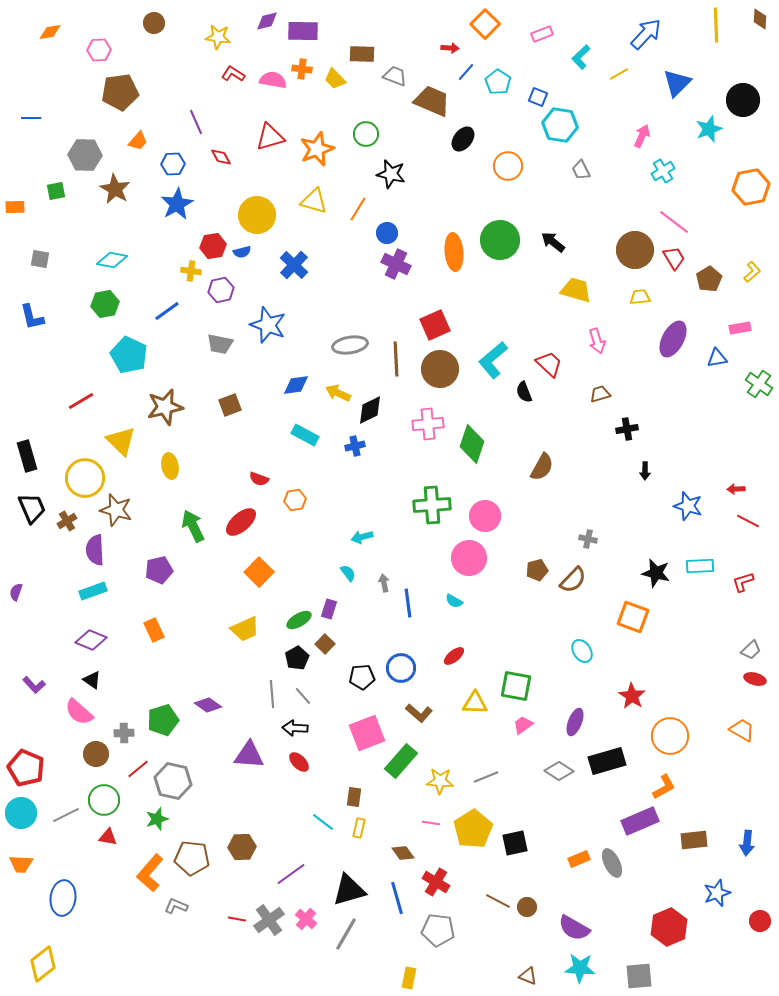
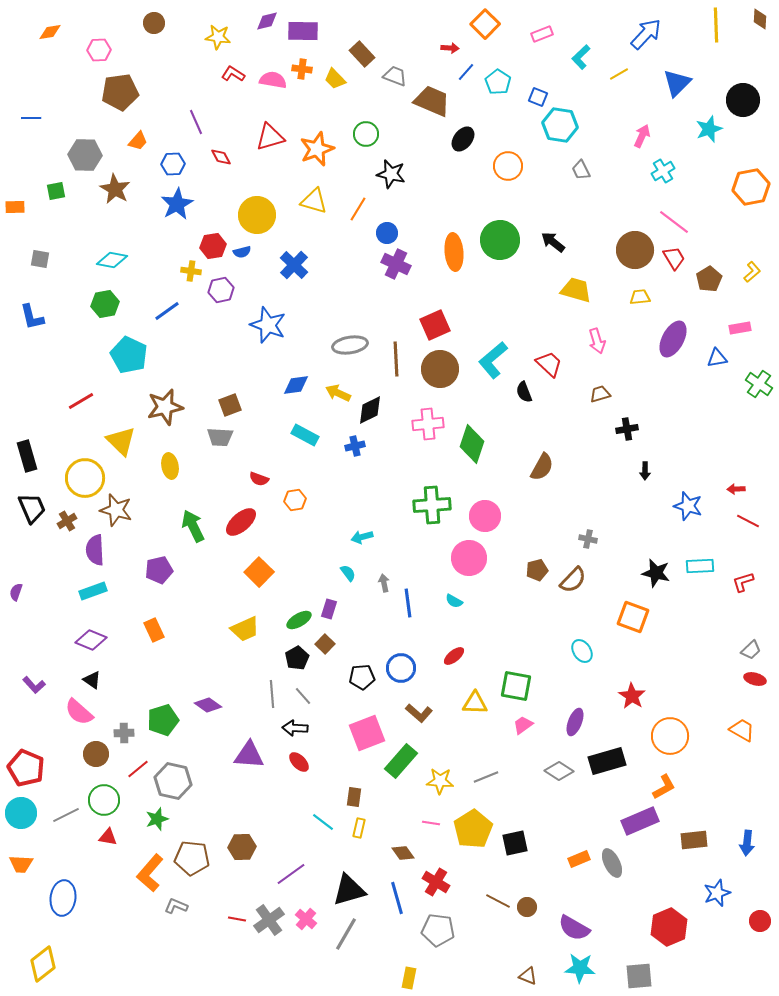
brown rectangle at (362, 54): rotated 45 degrees clockwise
gray trapezoid at (220, 344): moved 93 px down; rotated 8 degrees counterclockwise
